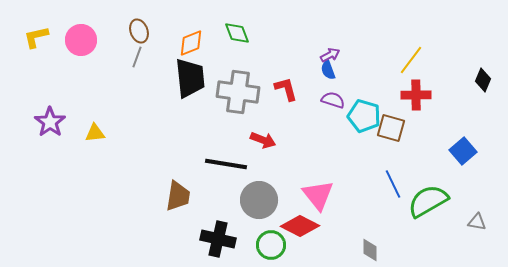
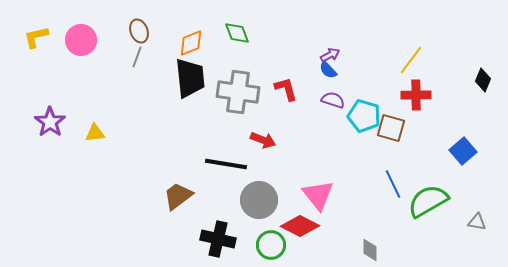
blue semicircle: rotated 24 degrees counterclockwise
brown trapezoid: rotated 136 degrees counterclockwise
